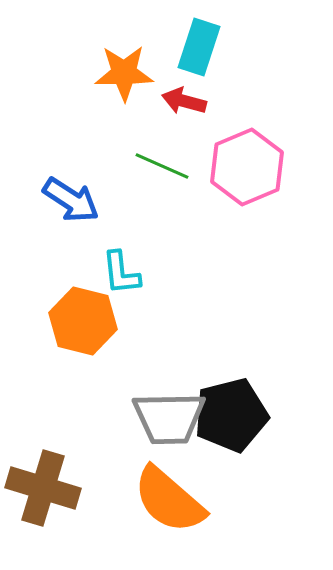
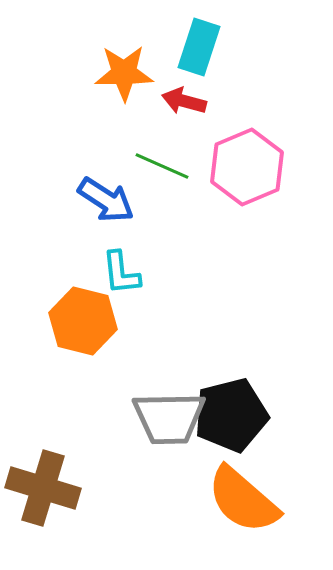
blue arrow: moved 35 px right
orange semicircle: moved 74 px right
